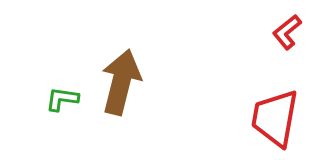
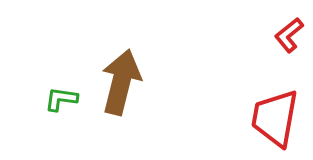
red L-shape: moved 2 px right, 3 px down
green L-shape: moved 1 px left
